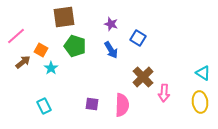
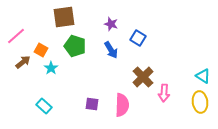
cyan triangle: moved 3 px down
cyan rectangle: rotated 21 degrees counterclockwise
